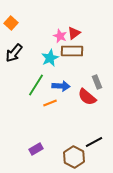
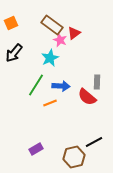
orange square: rotated 24 degrees clockwise
pink star: moved 4 px down
brown rectangle: moved 20 px left, 26 px up; rotated 35 degrees clockwise
gray rectangle: rotated 24 degrees clockwise
brown hexagon: rotated 20 degrees clockwise
